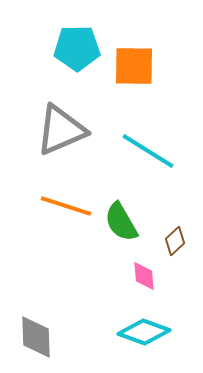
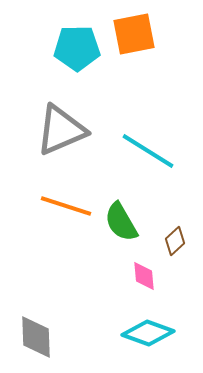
orange square: moved 32 px up; rotated 12 degrees counterclockwise
cyan diamond: moved 4 px right, 1 px down
